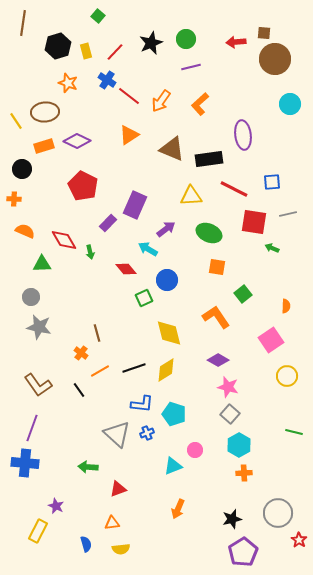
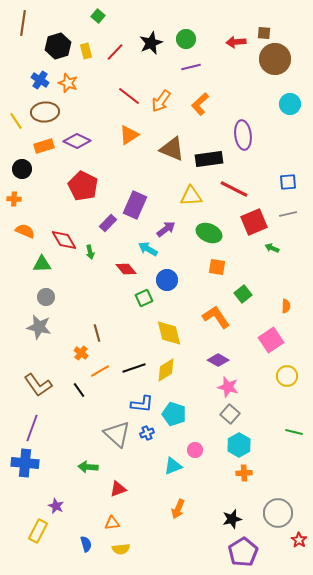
blue cross at (107, 80): moved 67 px left
blue square at (272, 182): moved 16 px right
red square at (254, 222): rotated 32 degrees counterclockwise
gray circle at (31, 297): moved 15 px right
